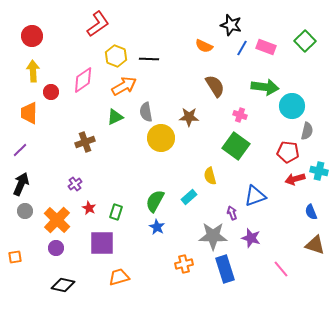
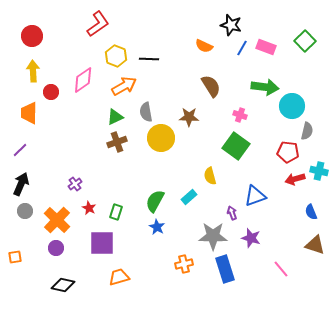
brown semicircle at (215, 86): moved 4 px left
brown cross at (85, 142): moved 32 px right
